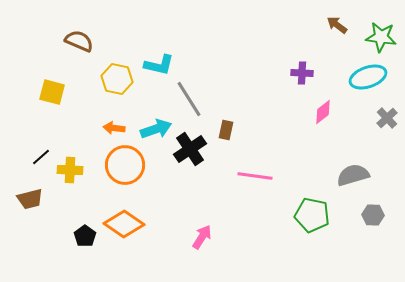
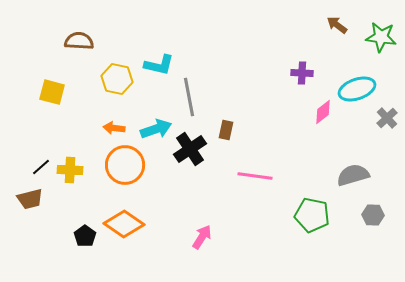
brown semicircle: rotated 20 degrees counterclockwise
cyan ellipse: moved 11 px left, 12 px down
gray line: moved 2 px up; rotated 21 degrees clockwise
black line: moved 10 px down
